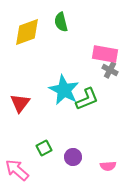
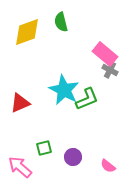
pink rectangle: rotated 30 degrees clockwise
red triangle: rotated 30 degrees clockwise
green square: rotated 14 degrees clockwise
pink semicircle: rotated 42 degrees clockwise
pink arrow: moved 3 px right, 3 px up
